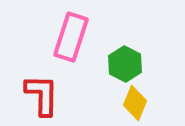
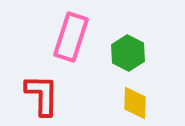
green hexagon: moved 3 px right, 11 px up
yellow diamond: rotated 20 degrees counterclockwise
